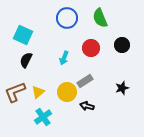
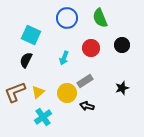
cyan square: moved 8 px right
yellow circle: moved 1 px down
